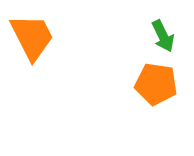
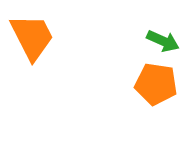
green arrow: moved 5 px down; rotated 40 degrees counterclockwise
